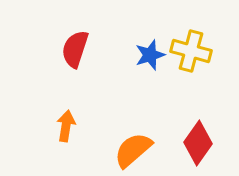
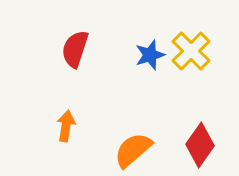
yellow cross: rotated 30 degrees clockwise
red diamond: moved 2 px right, 2 px down
